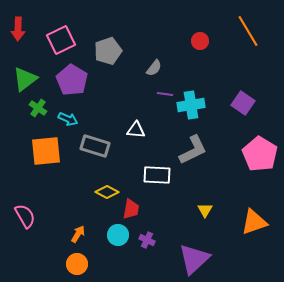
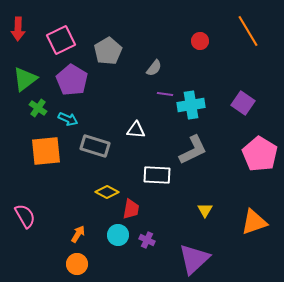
gray pentagon: rotated 12 degrees counterclockwise
